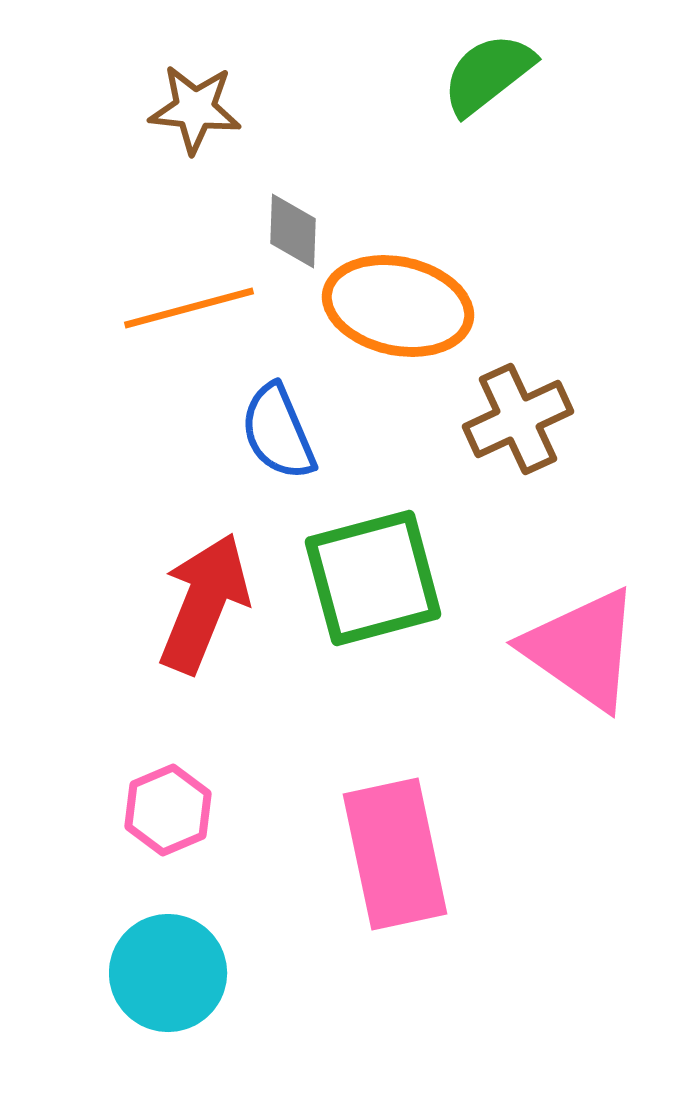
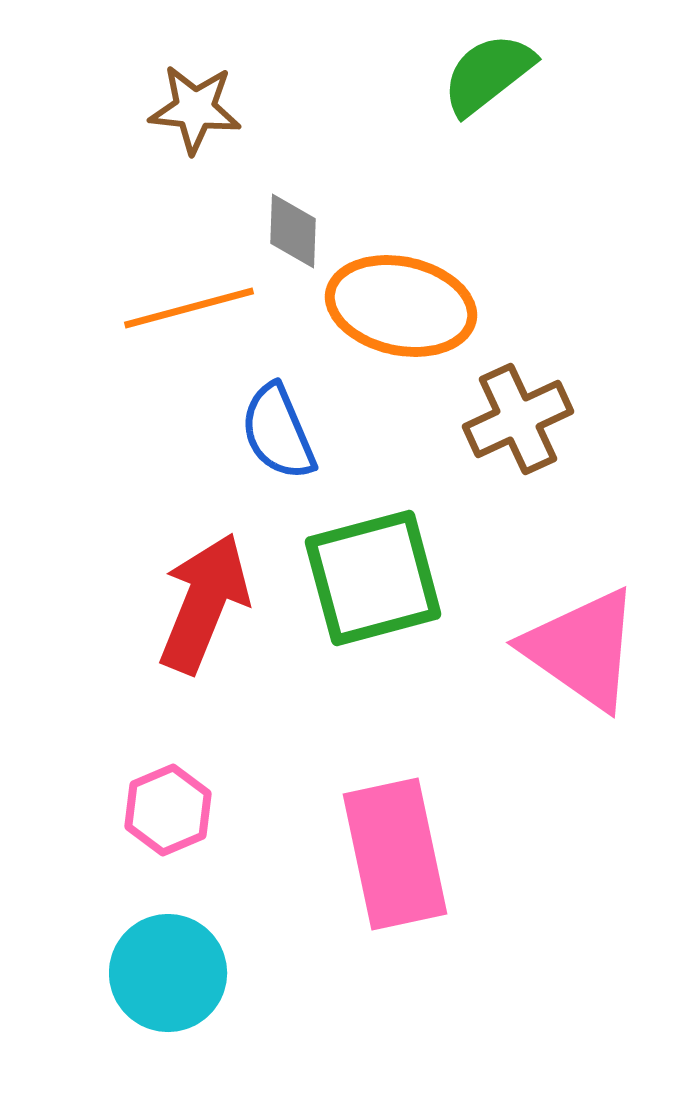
orange ellipse: moved 3 px right
